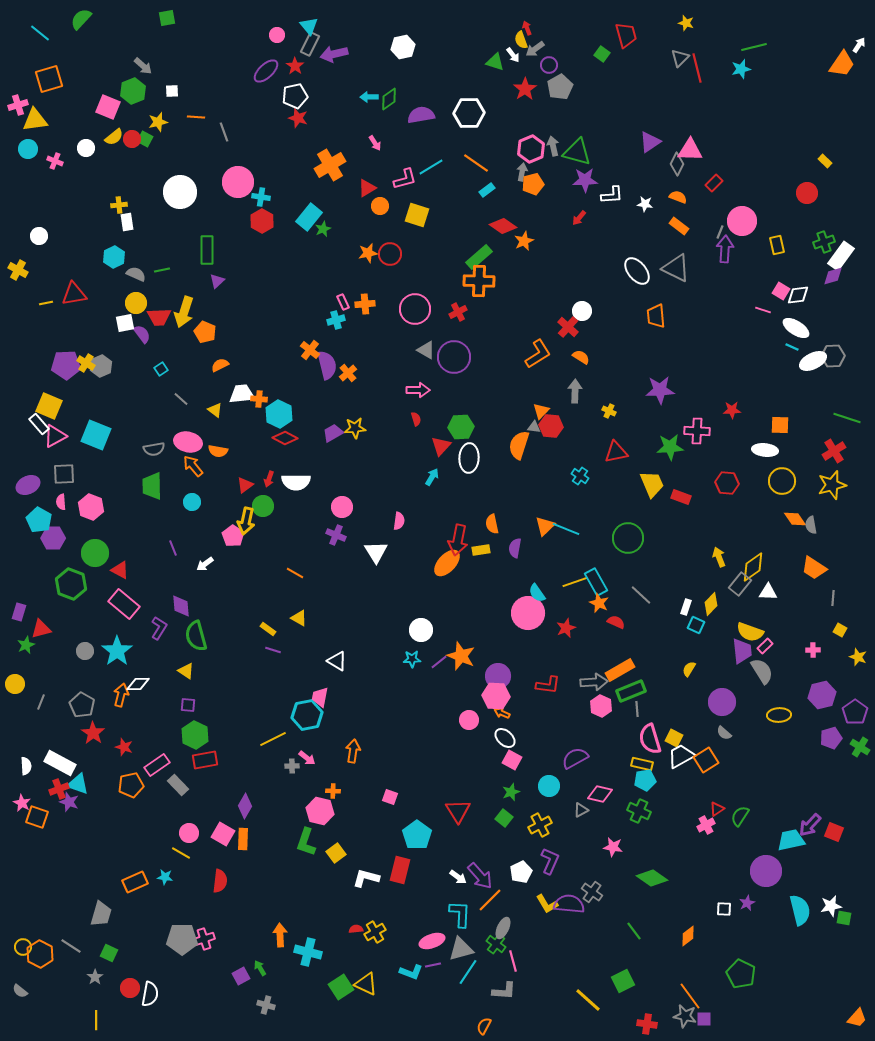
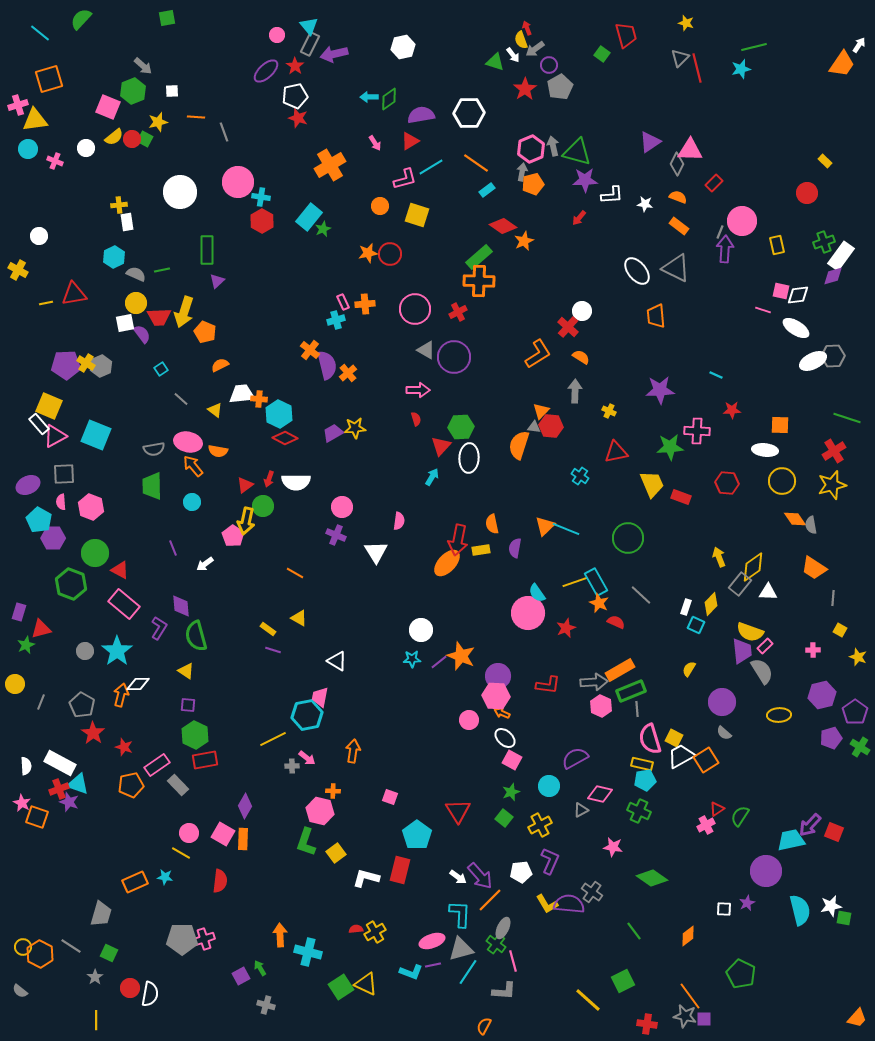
red triangle at (367, 188): moved 43 px right, 47 px up
pink square at (781, 291): rotated 18 degrees counterclockwise
cyan line at (792, 347): moved 76 px left, 28 px down
white pentagon at (521, 872): rotated 20 degrees clockwise
